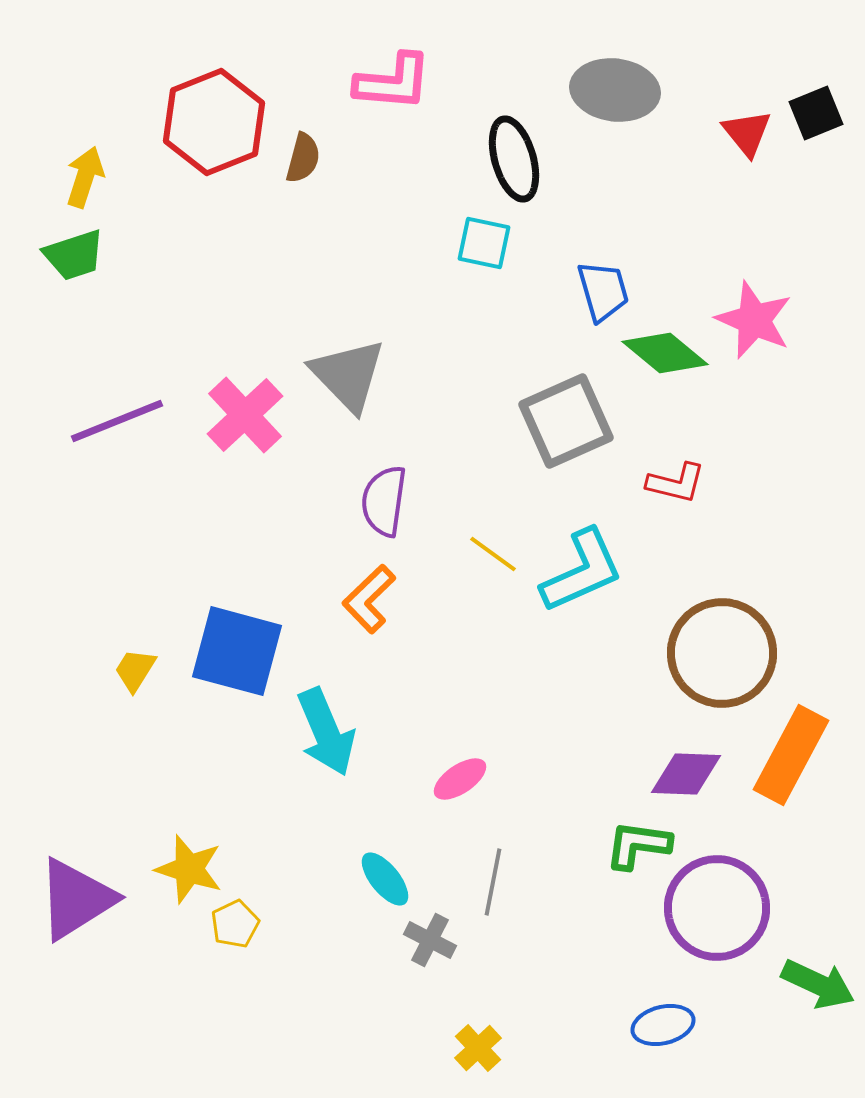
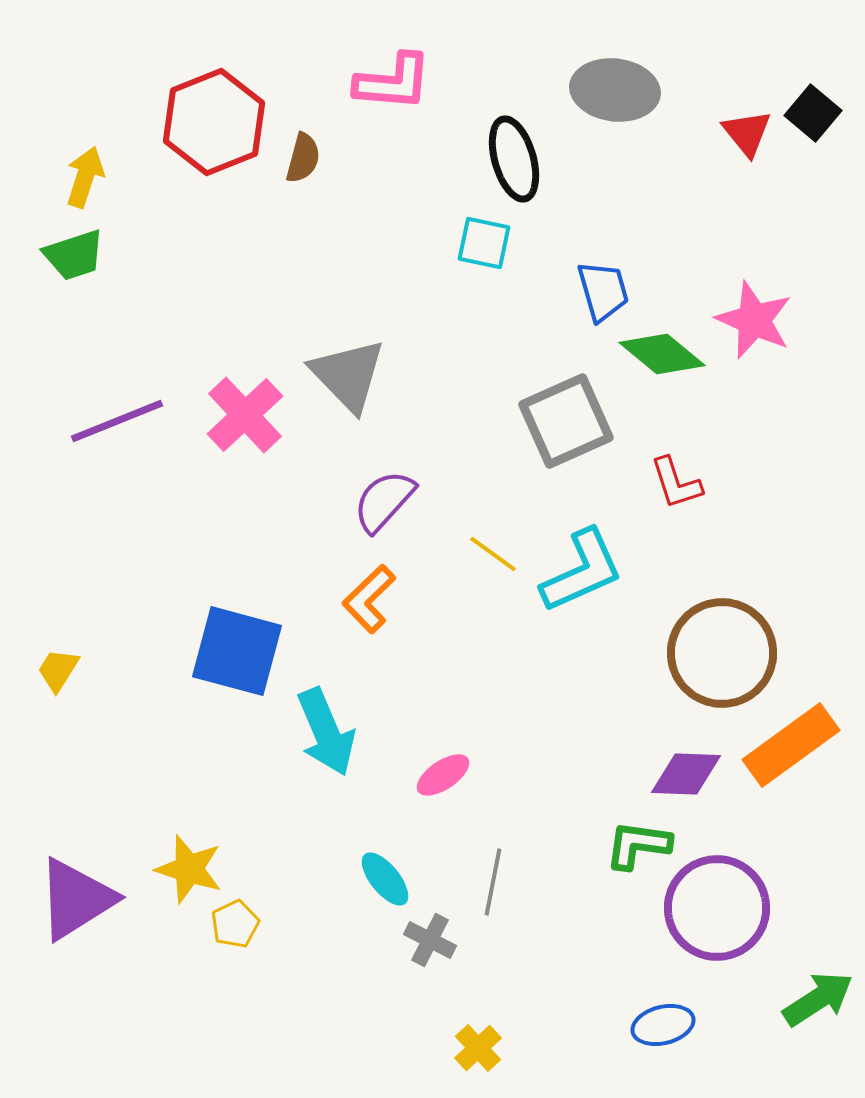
black square: moved 3 px left; rotated 28 degrees counterclockwise
green diamond: moved 3 px left, 1 px down
red L-shape: rotated 58 degrees clockwise
purple semicircle: rotated 34 degrees clockwise
yellow trapezoid: moved 77 px left
orange rectangle: moved 10 px up; rotated 26 degrees clockwise
pink ellipse: moved 17 px left, 4 px up
green arrow: moved 15 px down; rotated 58 degrees counterclockwise
